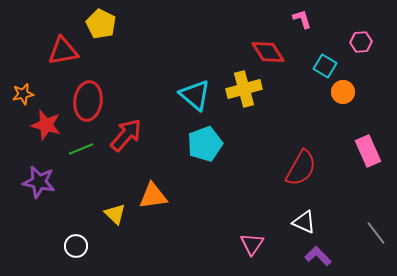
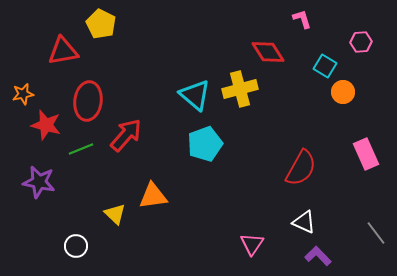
yellow cross: moved 4 px left
pink rectangle: moved 2 px left, 3 px down
